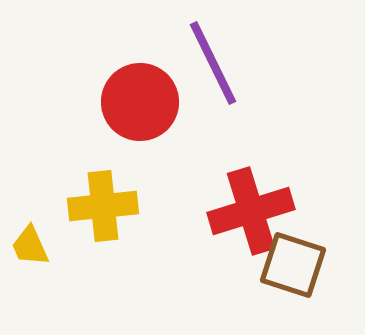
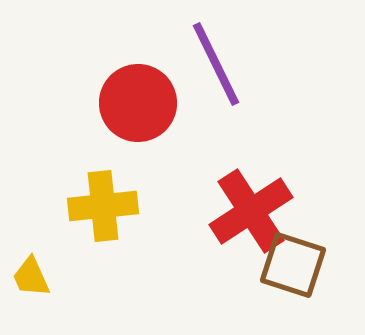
purple line: moved 3 px right, 1 px down
red circle: moved 2 px left, 1 px down
red cross: rotated 16 degrees counterclockwise
yellow trapezoid: moved 1 px right, 31 px down
